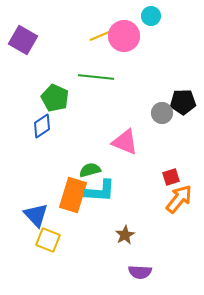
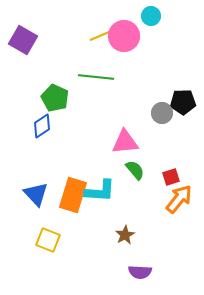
pink triangle: rotated 28 degrees counterclockwise
green semicircle: moved 45 px right; rotated 65 degrees clockwise
blue triangle: moved 21 px up
